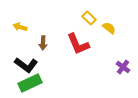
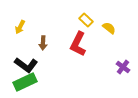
yellow rectangle: moved 3 px left, 2 px down
yellow arrow: rotated 80 degrees counterclockwise
red L-shape: rotated 50 degrees clockwise
green rectangle: moved 5 px left, 1 px up
